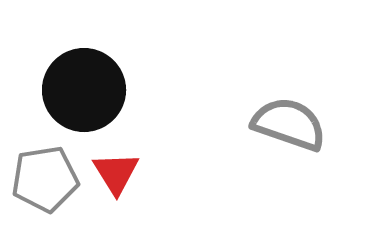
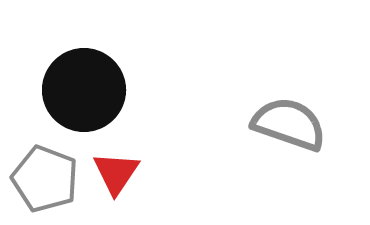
red triangle: rotated 6 degrees clockwise
gray pentagon: rotated 30 degrees clockwise
